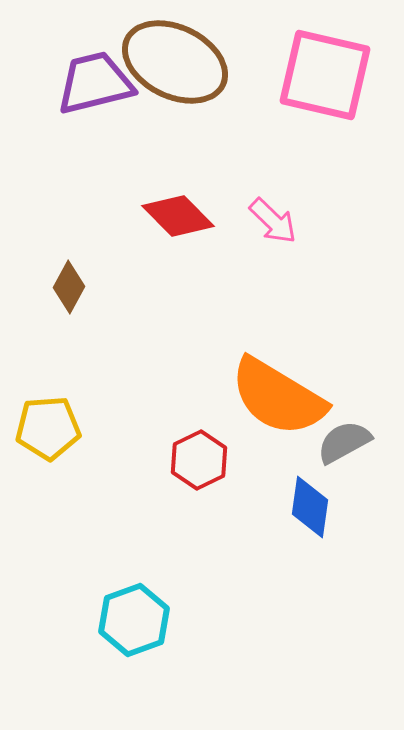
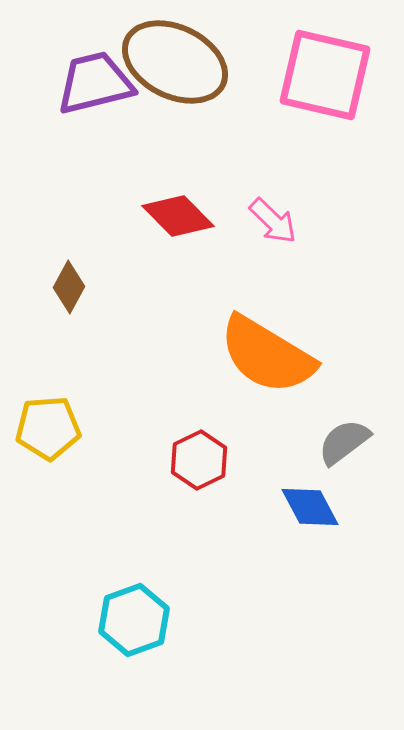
orange semicircle: moved 11 px left, 42 px up
gray semicircle: rotated 8 degrees counterclockwise
blue diamond: rotated 36 degrees counterclockwise
